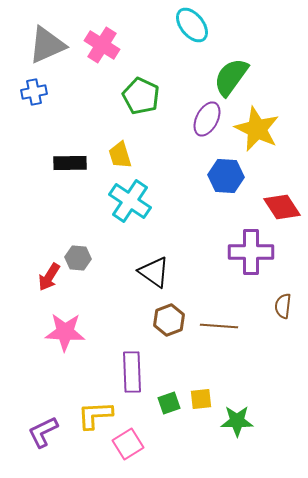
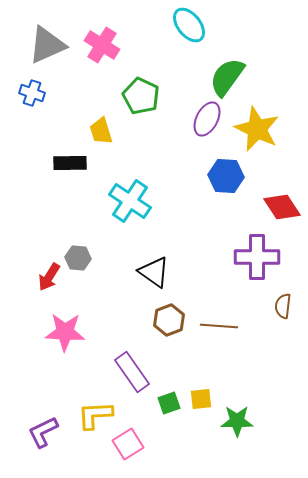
cyan ellipse: moved 3 px left
green semicircle: moved 4 px left
blue cross: moved 2 px left, 1 px down; rotated 30 degrees clockwise
yellow trapezoid: moved 19 px left, 24 px up
purple cross: moved 6 px right, 5 px down
purple rectangle: rotated 33 degrees counterclockwise
